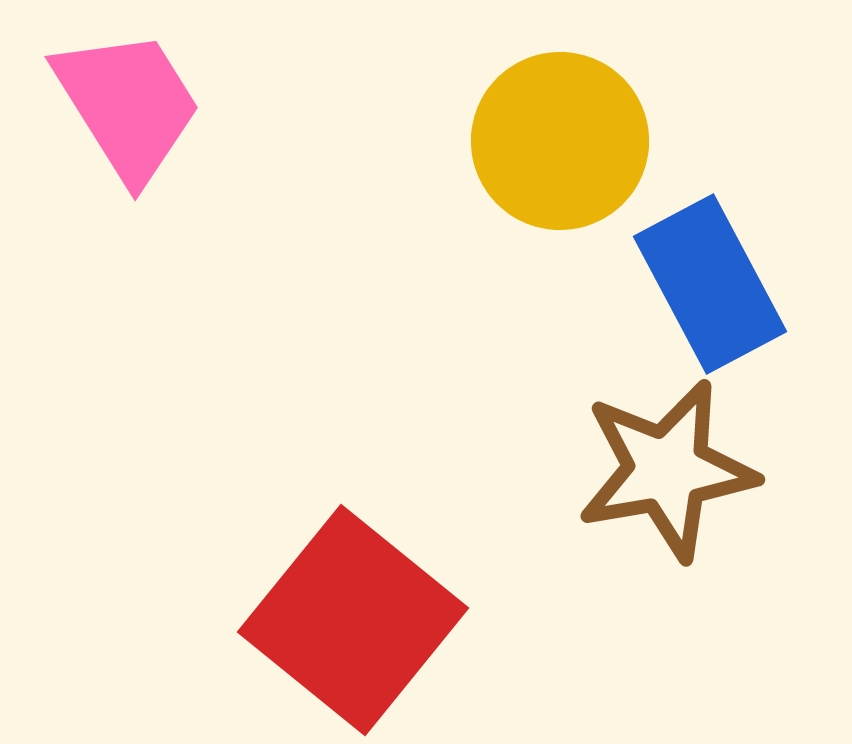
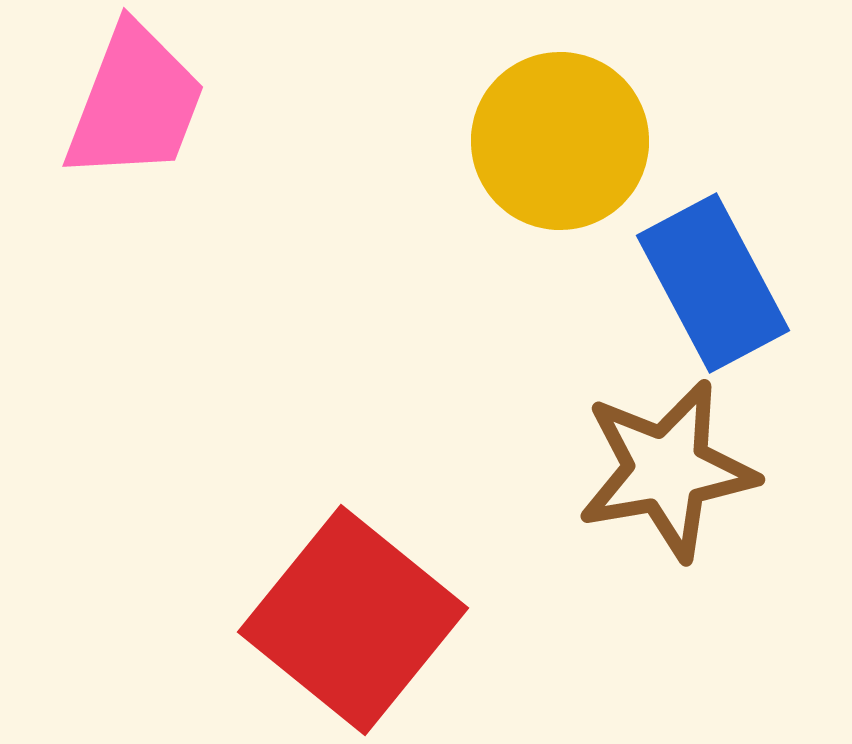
pink trapezoid: moved 7 px right, 2 px up; rotated 53 degrees clockwise
blue rectangle: moved 3 px right, 1 px up
